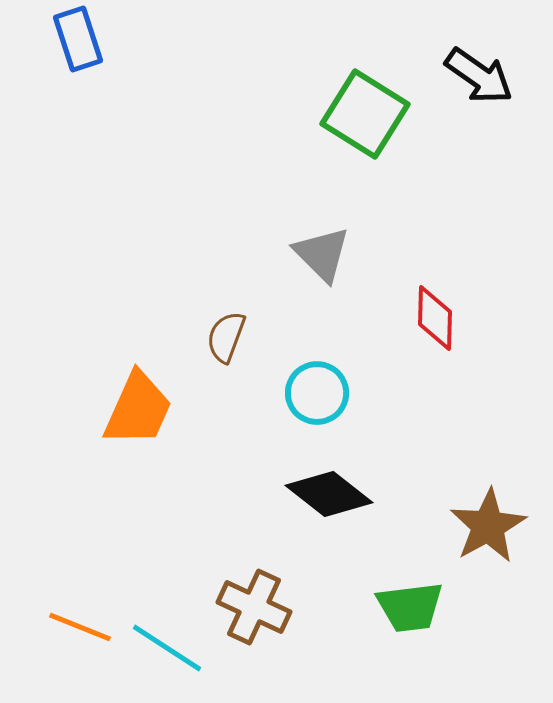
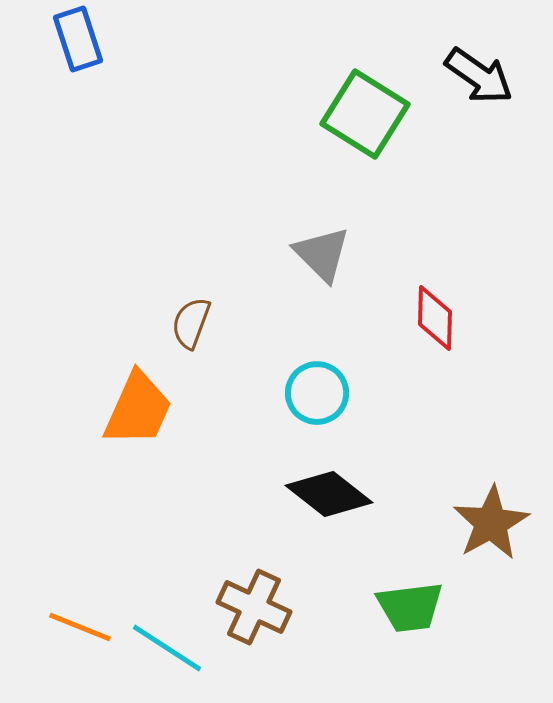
brown semicircle: moved 35 px left, 14 px up
brown star: moved 3 px right, 3 px up
